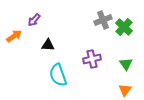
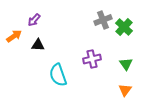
black triangle: moved 10 px left
